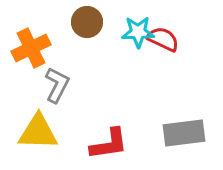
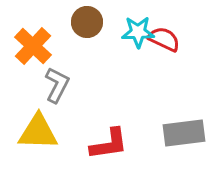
red semicircle: moved 1 px right
orange cross: moved 2 px right, 2 px up; rotated 21 degrees counterclockwise
